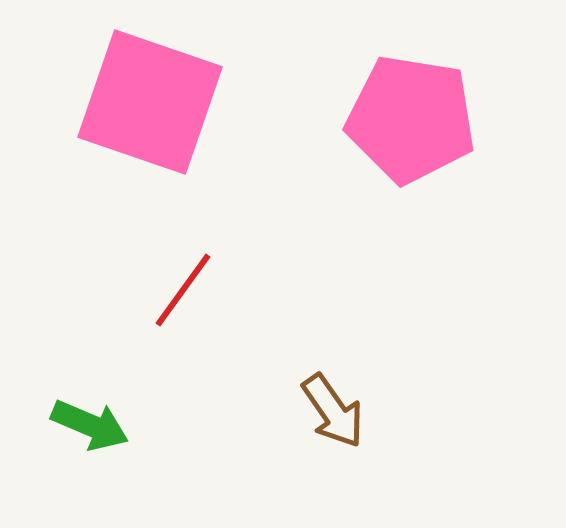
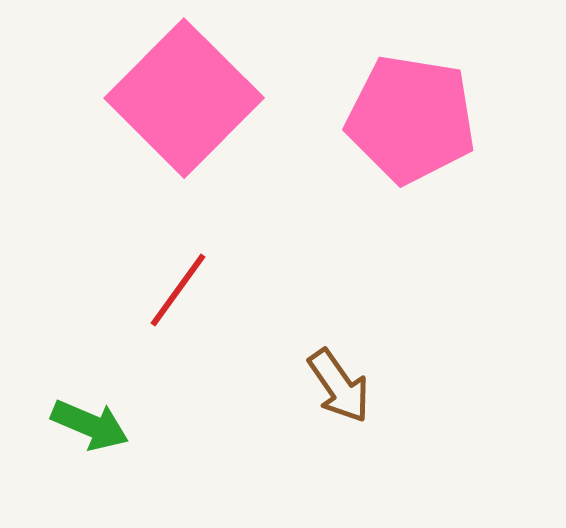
pink square: moved 34 px right, 4 px up; rotated 26 degrees clockwise
red line: moved 5 px left
brown arrow: moved 6 px right, 25 px up
